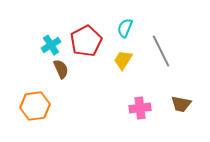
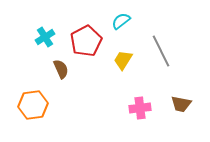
cyan semicircle: moved 4 px left, 7 px up; rotated 30 degrees clockwise
cyan cross: moved 6 px left, 8 px up
orange hexagon: moved 2 px left, 1 px up
